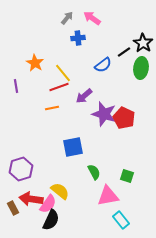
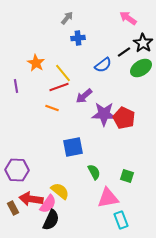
pink arrow: moved 36 px right
orange star: moved 1 px right
green ellipse: rotated 50 degrees clockwise
orange line: rotated 32 degrees clockwise
purple star: rotated 15 degrees counterclockwise
purple hexagon: moved 4 px left, 1 px down; rotated 20 degrees clockwise
pink triangle: moved 2 px down
cyan rectangle: rotated 18 degrees clockwise
